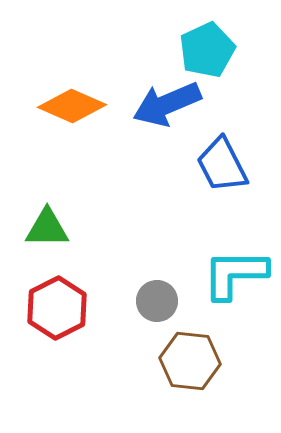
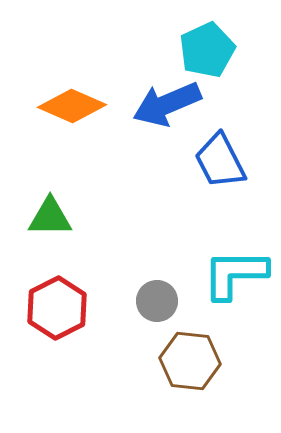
blue trapezoid: moved 2 px left, 4 px up
green triangle: moved 3 px right, 11 px up
